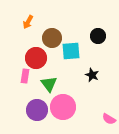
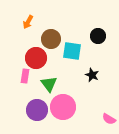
brown circle: moved 1 px left, 1 px down
cyan square: moved 1 px right; rotated 12 degrees clockwise
